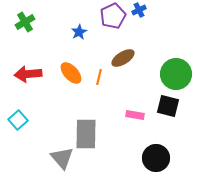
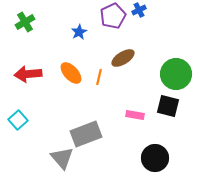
gray rectangle: rotated 68 degrees clockwise
black circle: moved 1 px left
